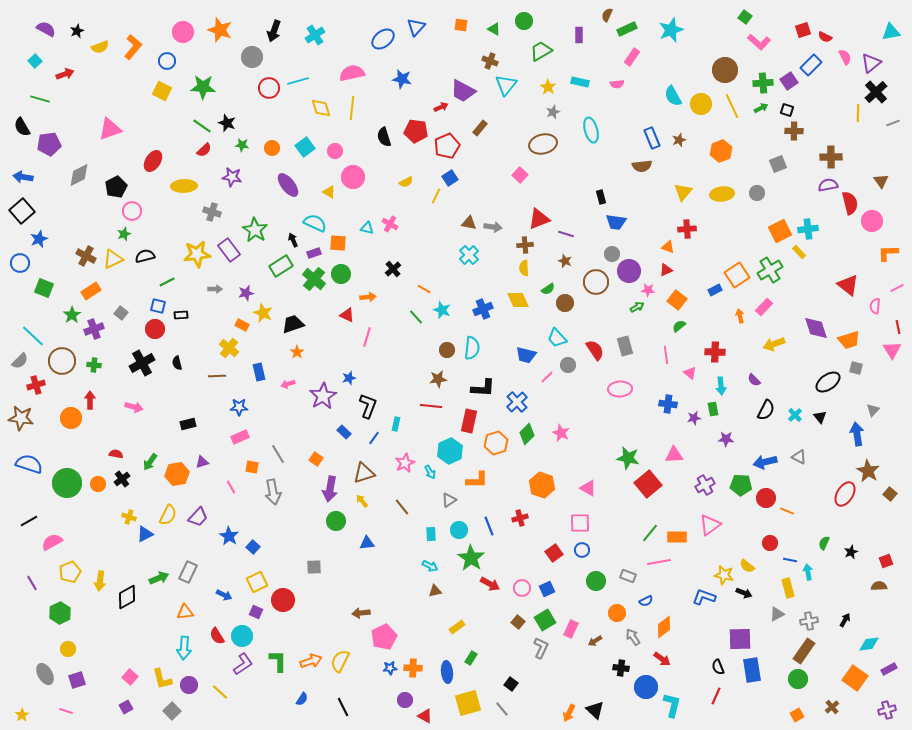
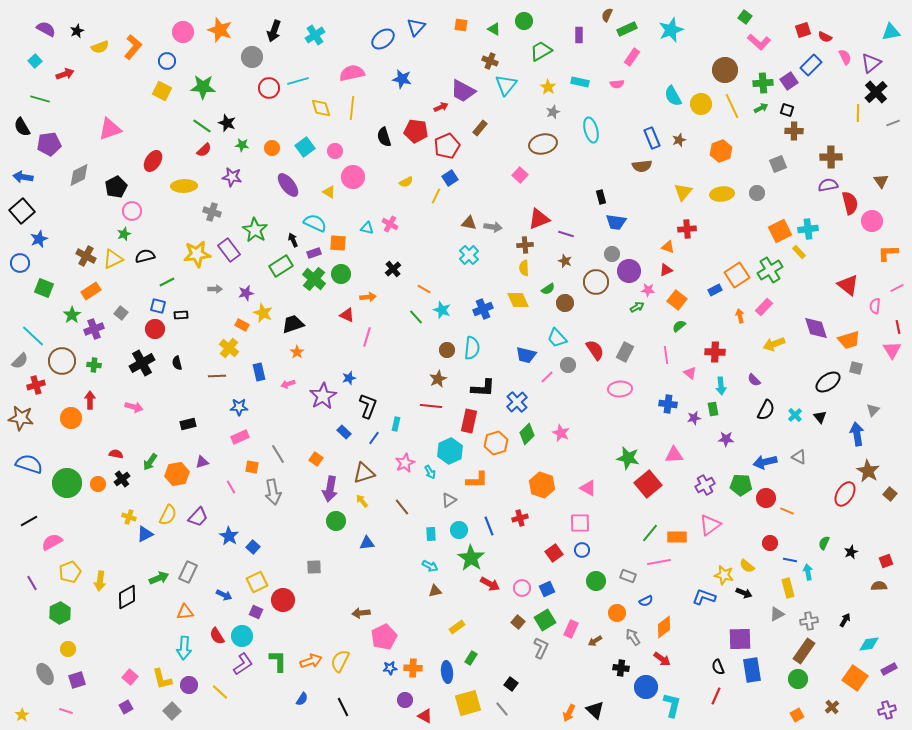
gray rectangle at (625, 346): moved 6 px down; rotated 42 degrees clockwise
brown star at (438, 379): rotated 18 degrees counterclockwise
